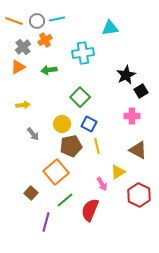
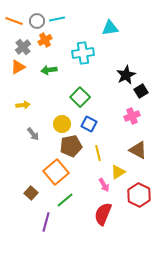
pink cross: rotated 21 degrees counterclockwise
yellow line: moved 1 px right, 7 px down
pink arrow: moved 2 px right, 1 px down
red semicircle: moved 13 px right, 4 px down
